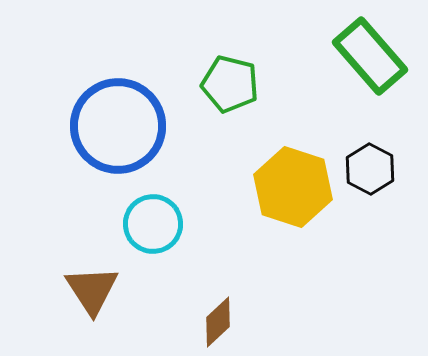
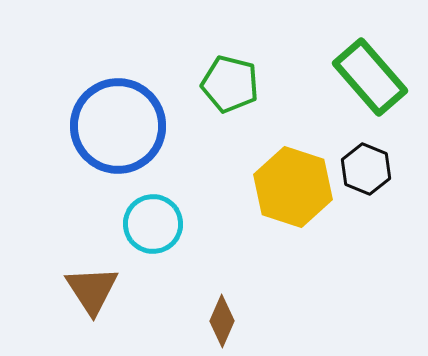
green rectangle: moved 21 px down
black hexagon: moved 4 px left; rotated 6 degrees counterclockwise
brown diamond: moved 4 px right, 1 px up; rotated 24 degrees counterclockwise
